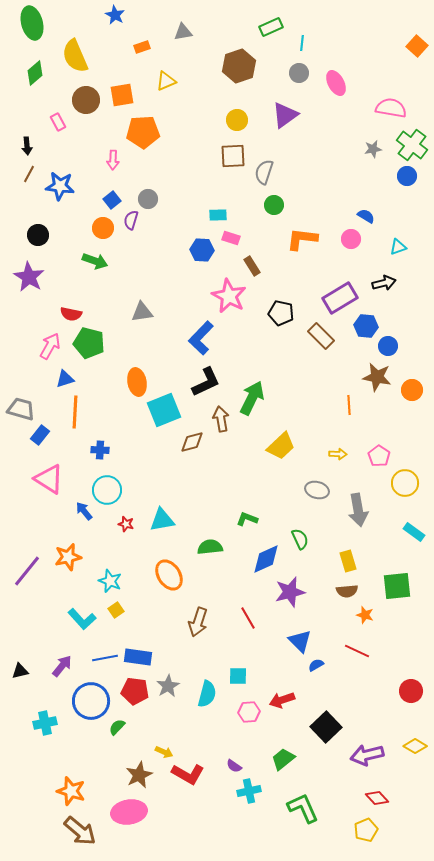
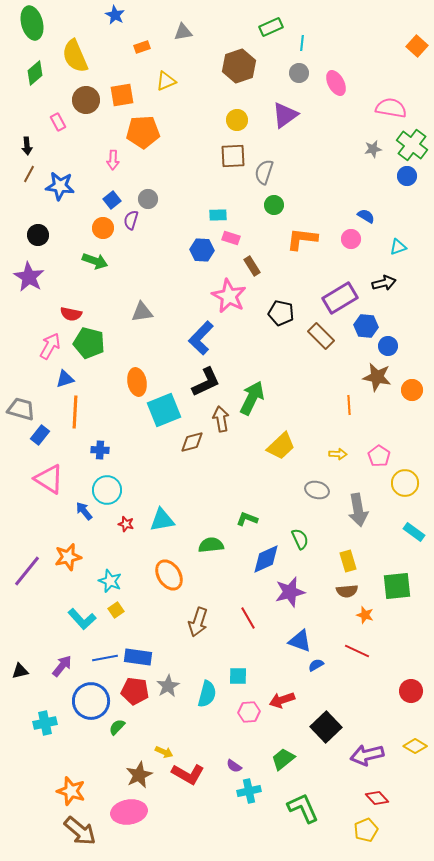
green semicircle at (210, 547): moved 1 px right, 2 px up
blue triangle at (300, 641): rotated 25 degrees counterclockwise
